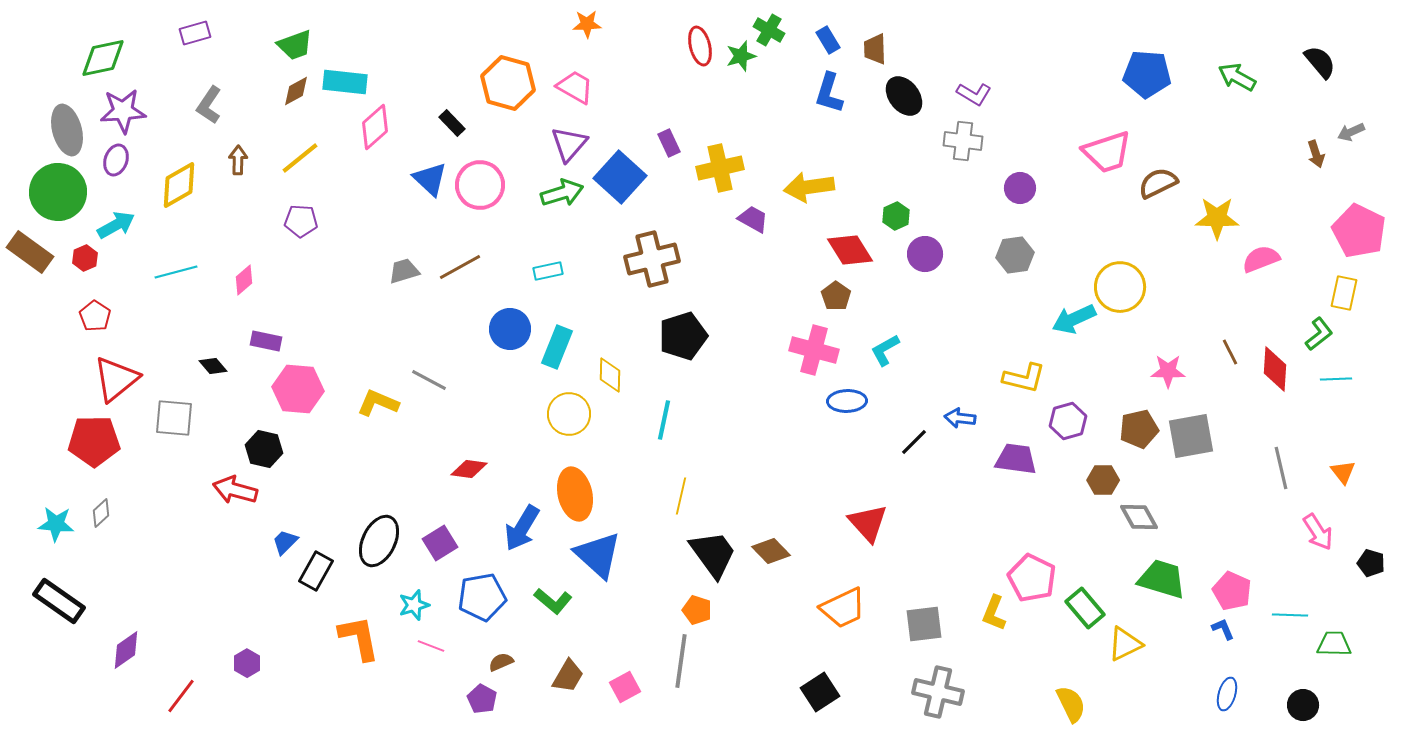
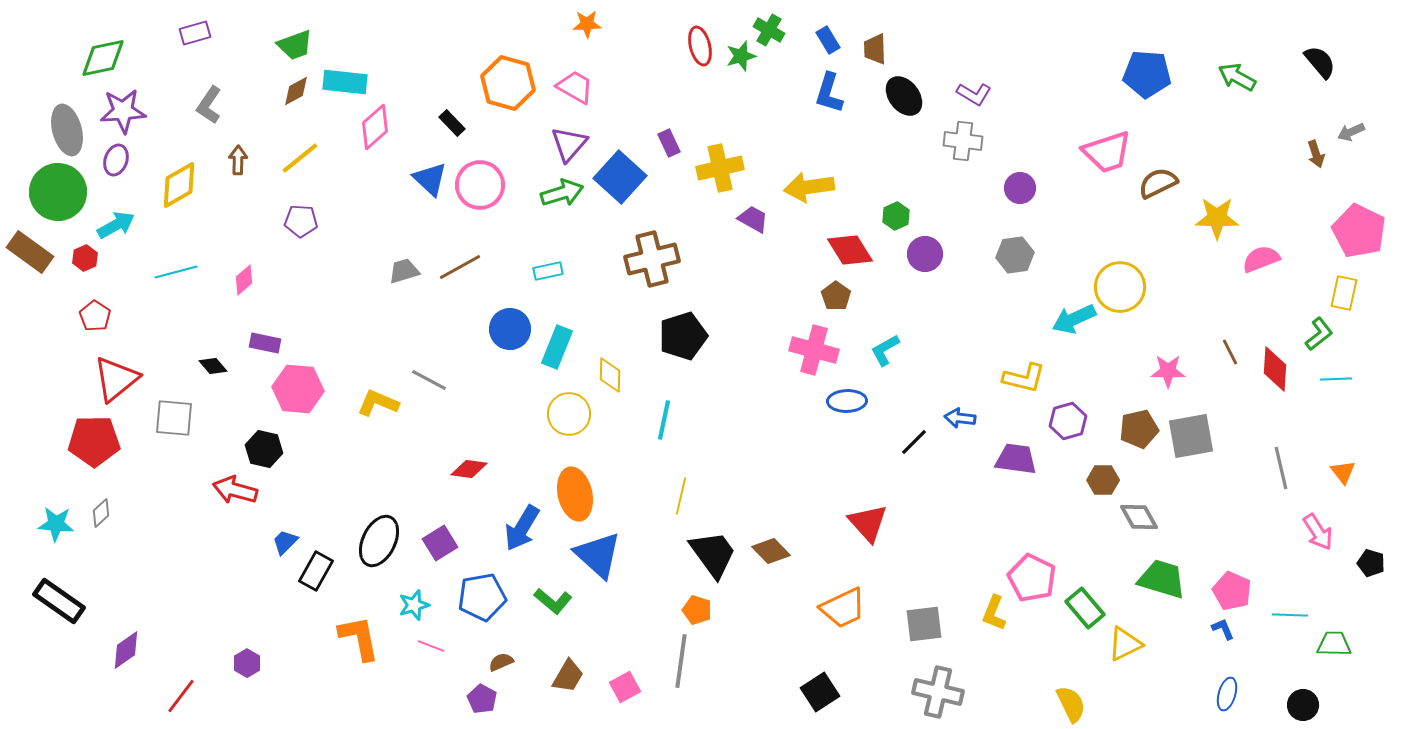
purple rectangle at (266, 341): moved 1 px left, 2 px down
